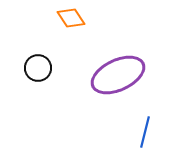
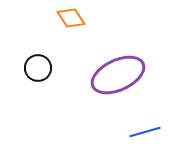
blue line: rotated 60 degrees clockwise
